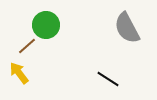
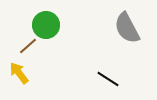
brown line: moved 1 px right
